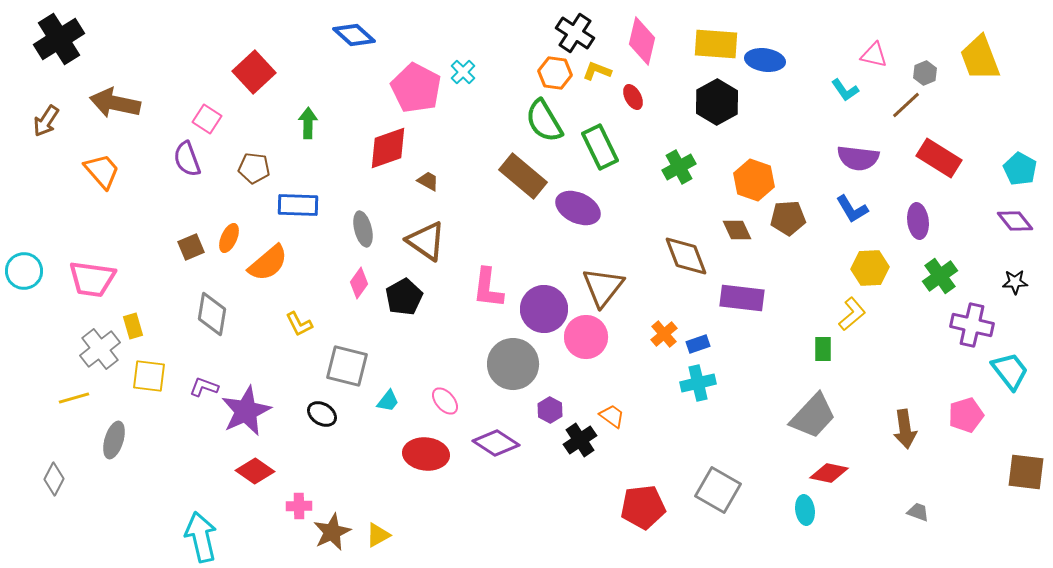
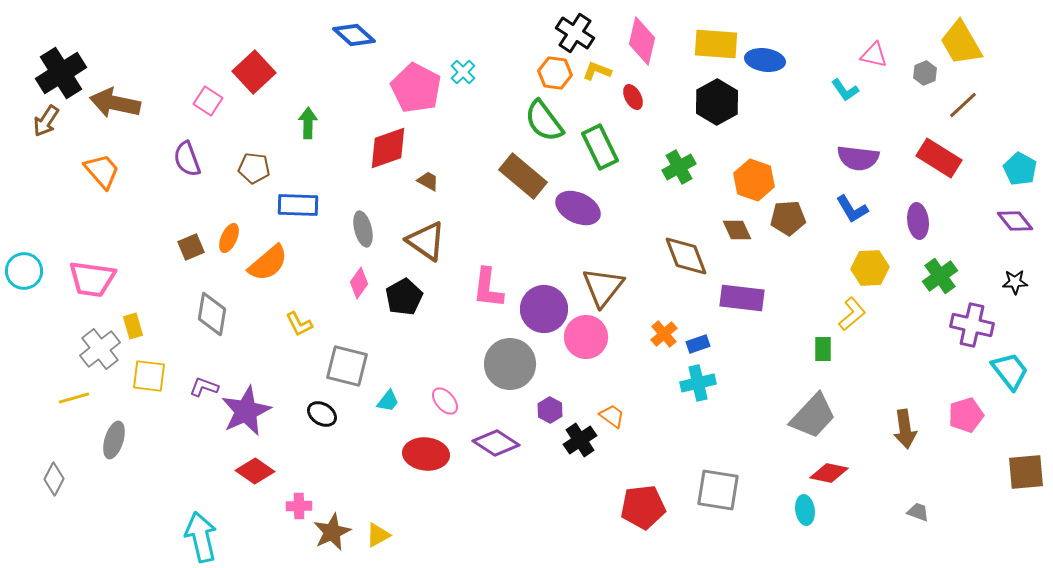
black cross at (59, 39): moved 2 px right, 34 px down
yellow trapezoid at (980, 58): moved 19 px left, 15 px up; rotated 9 degrees counterclockwise
brown line at (906, 105): moved 57 px right
pink square at (207, 119): moved 1 px right, 18 px up
green semicircle at (544, 121): rotated 6 degrees counterclockwise
gray circle at (513, 364): moved 3 px left
brown square at (1026, 472): rotated 12 degrees counterclockwise
gray square at (718, 490): rotated 21 degrees counterclockwise
